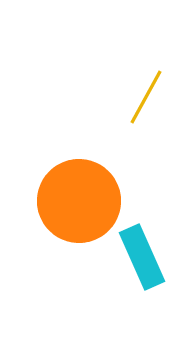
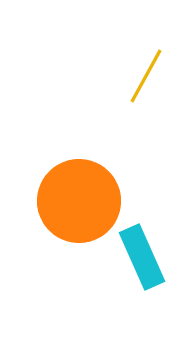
yellow line: moved 21 px up
